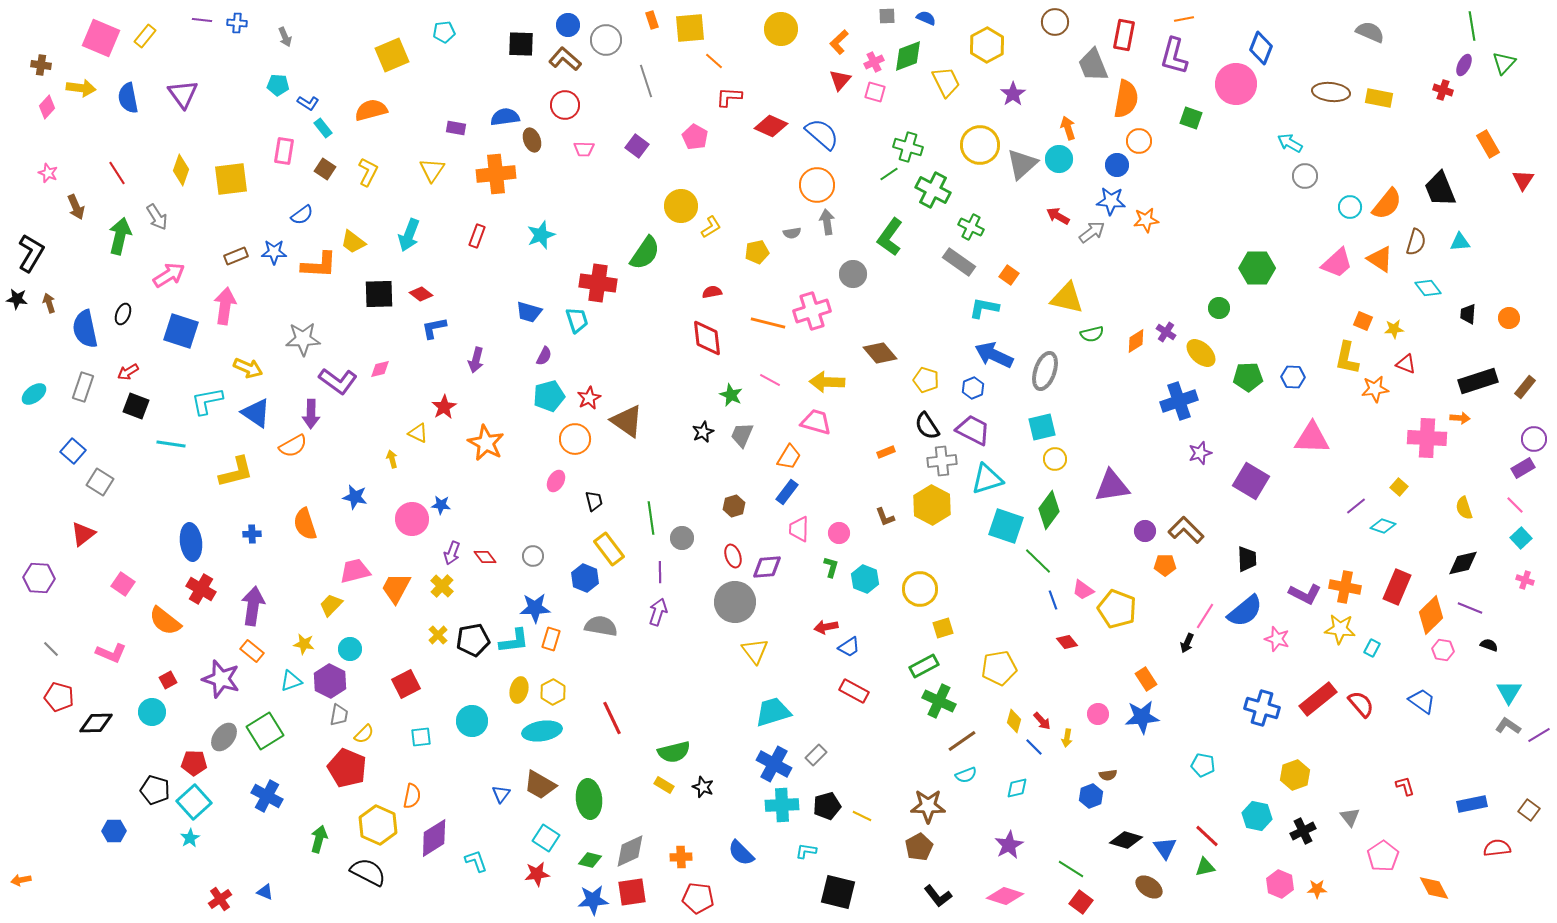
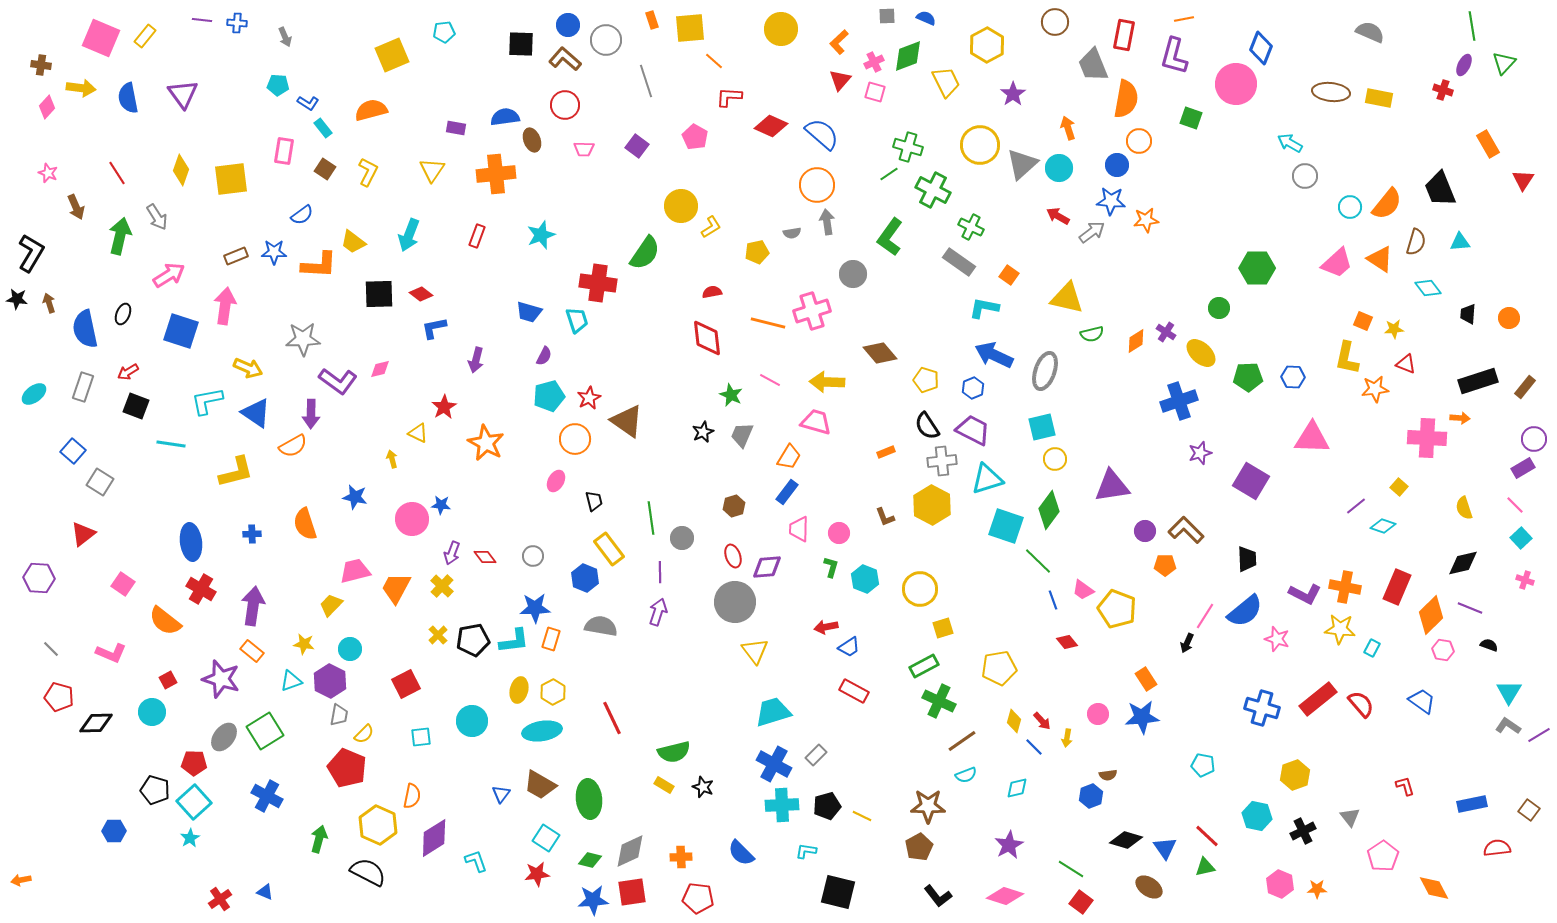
cyan circle at (1059, 159): moved 9 px down
